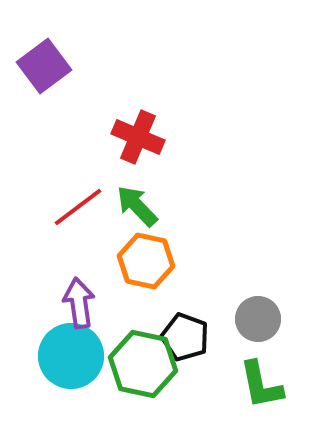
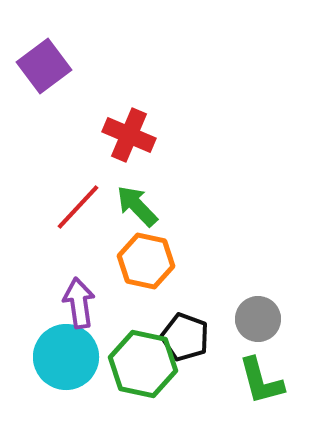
red cross: moved 9 px left, 2 px up
red line: rotated 10 degrees counterclockwise
cyan circle: moved 5 px left, 1 px down
green L-shape: moved 4 px up; rotated 4 degrees counterclockwise
